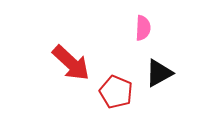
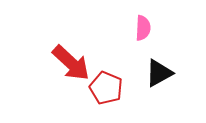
red pentagon: moved 10 px left, 4 px up
